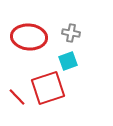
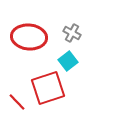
gray cross: moved 1 px right; rotated 18 degrees clockwise
cyan square: rotated 18 degrees counterclockwise
red line: moved 5 px down
